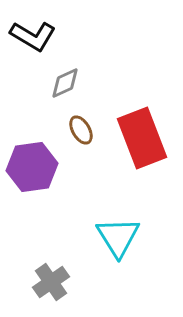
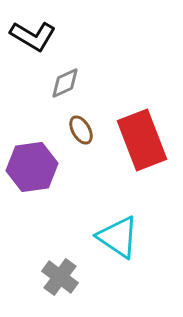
red rectangle: moved 2 px down
cyan triangle: rotated 24 degrees counterclockwise
gray cross: moved 9 px right, 5 px up; rotated 18 degrees counterclockwise
